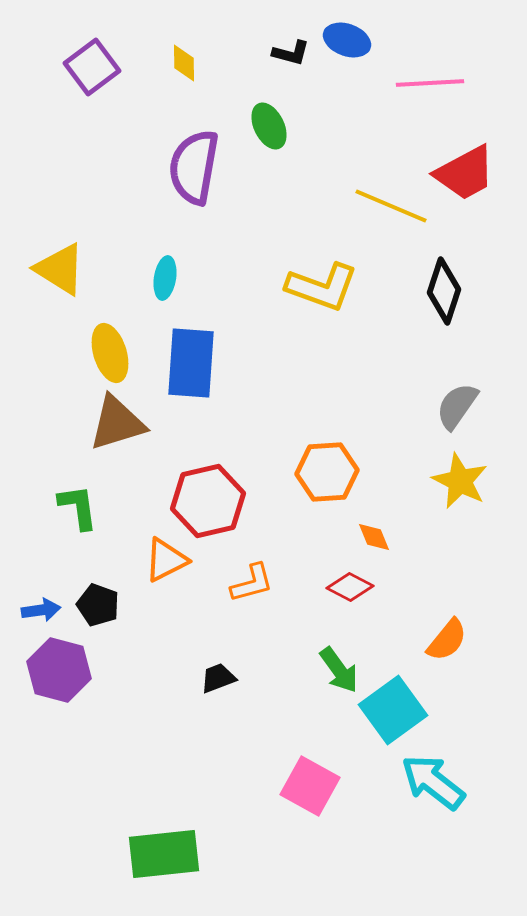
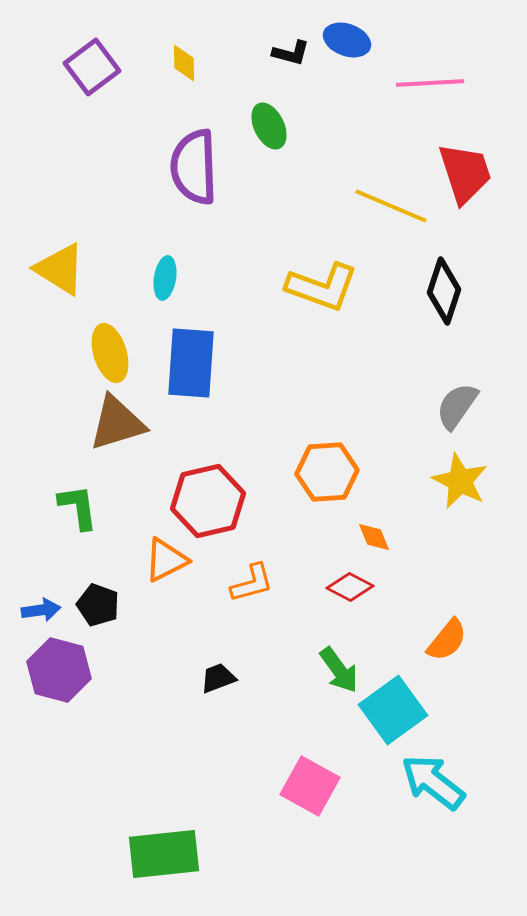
purple semicircle: rotated 12 degrees counterclockwise
red trapezoid: rotated 80 degrees counterclockwise
